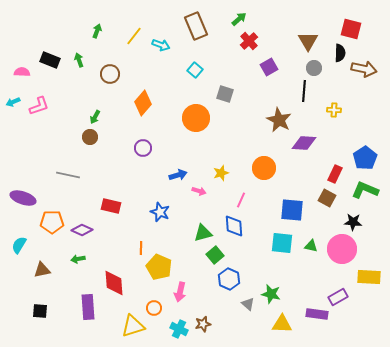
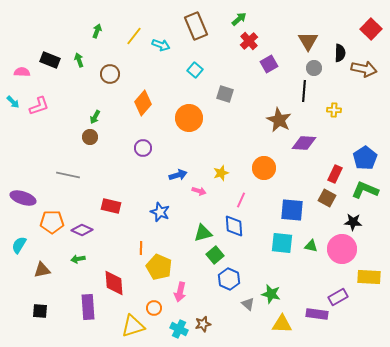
red square at (351, 29): moved 20 px right; rotated 30 degrees clockwise
purple square at (269, 67): moved 3 px up
cyan arrow at (13, 102): rotated 112 degrees counterclockwise
orange circle at (196, 118): moved 7 px left
